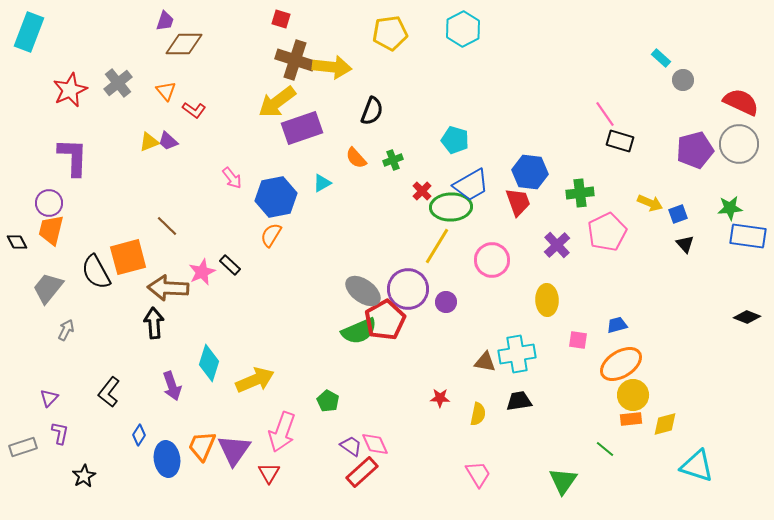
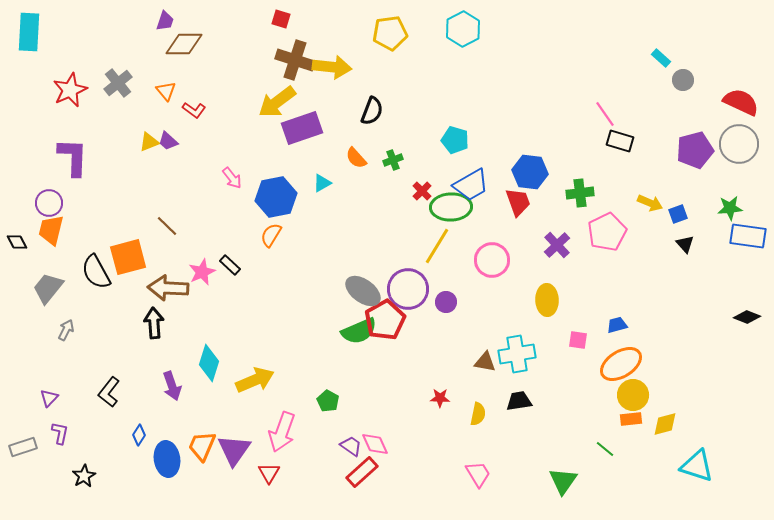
cyan rectangle at (29, 32): rotated 18 degrees counterclockwise
